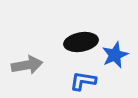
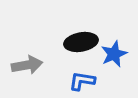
blue star: moved 1 px left, 1 px up
blue L-shape: moved 1 px left
